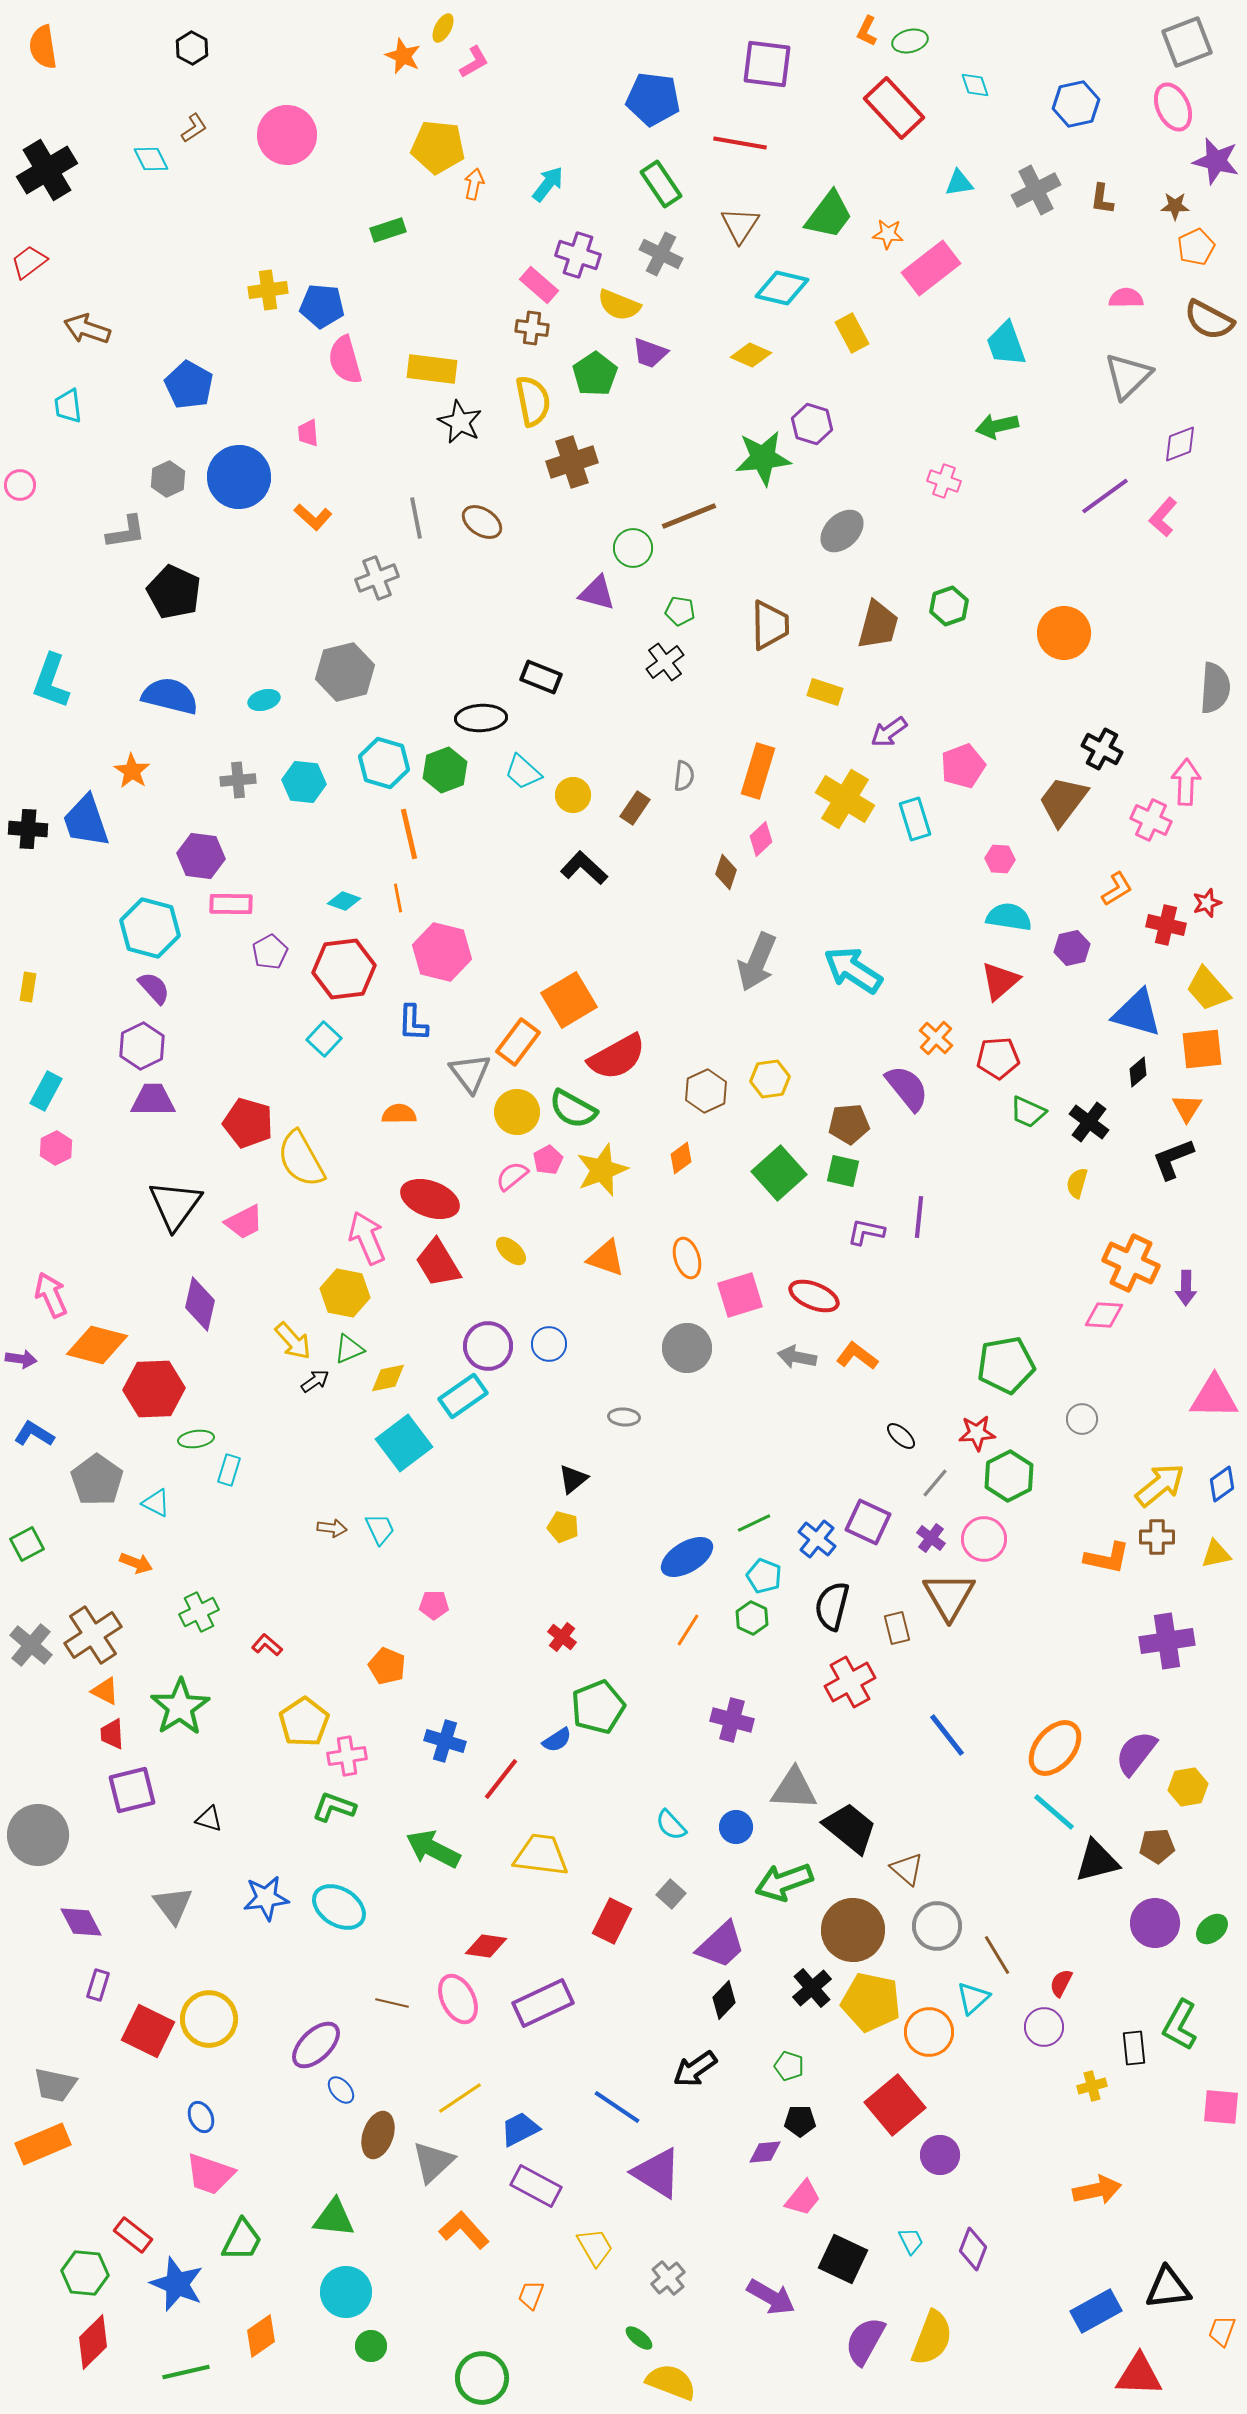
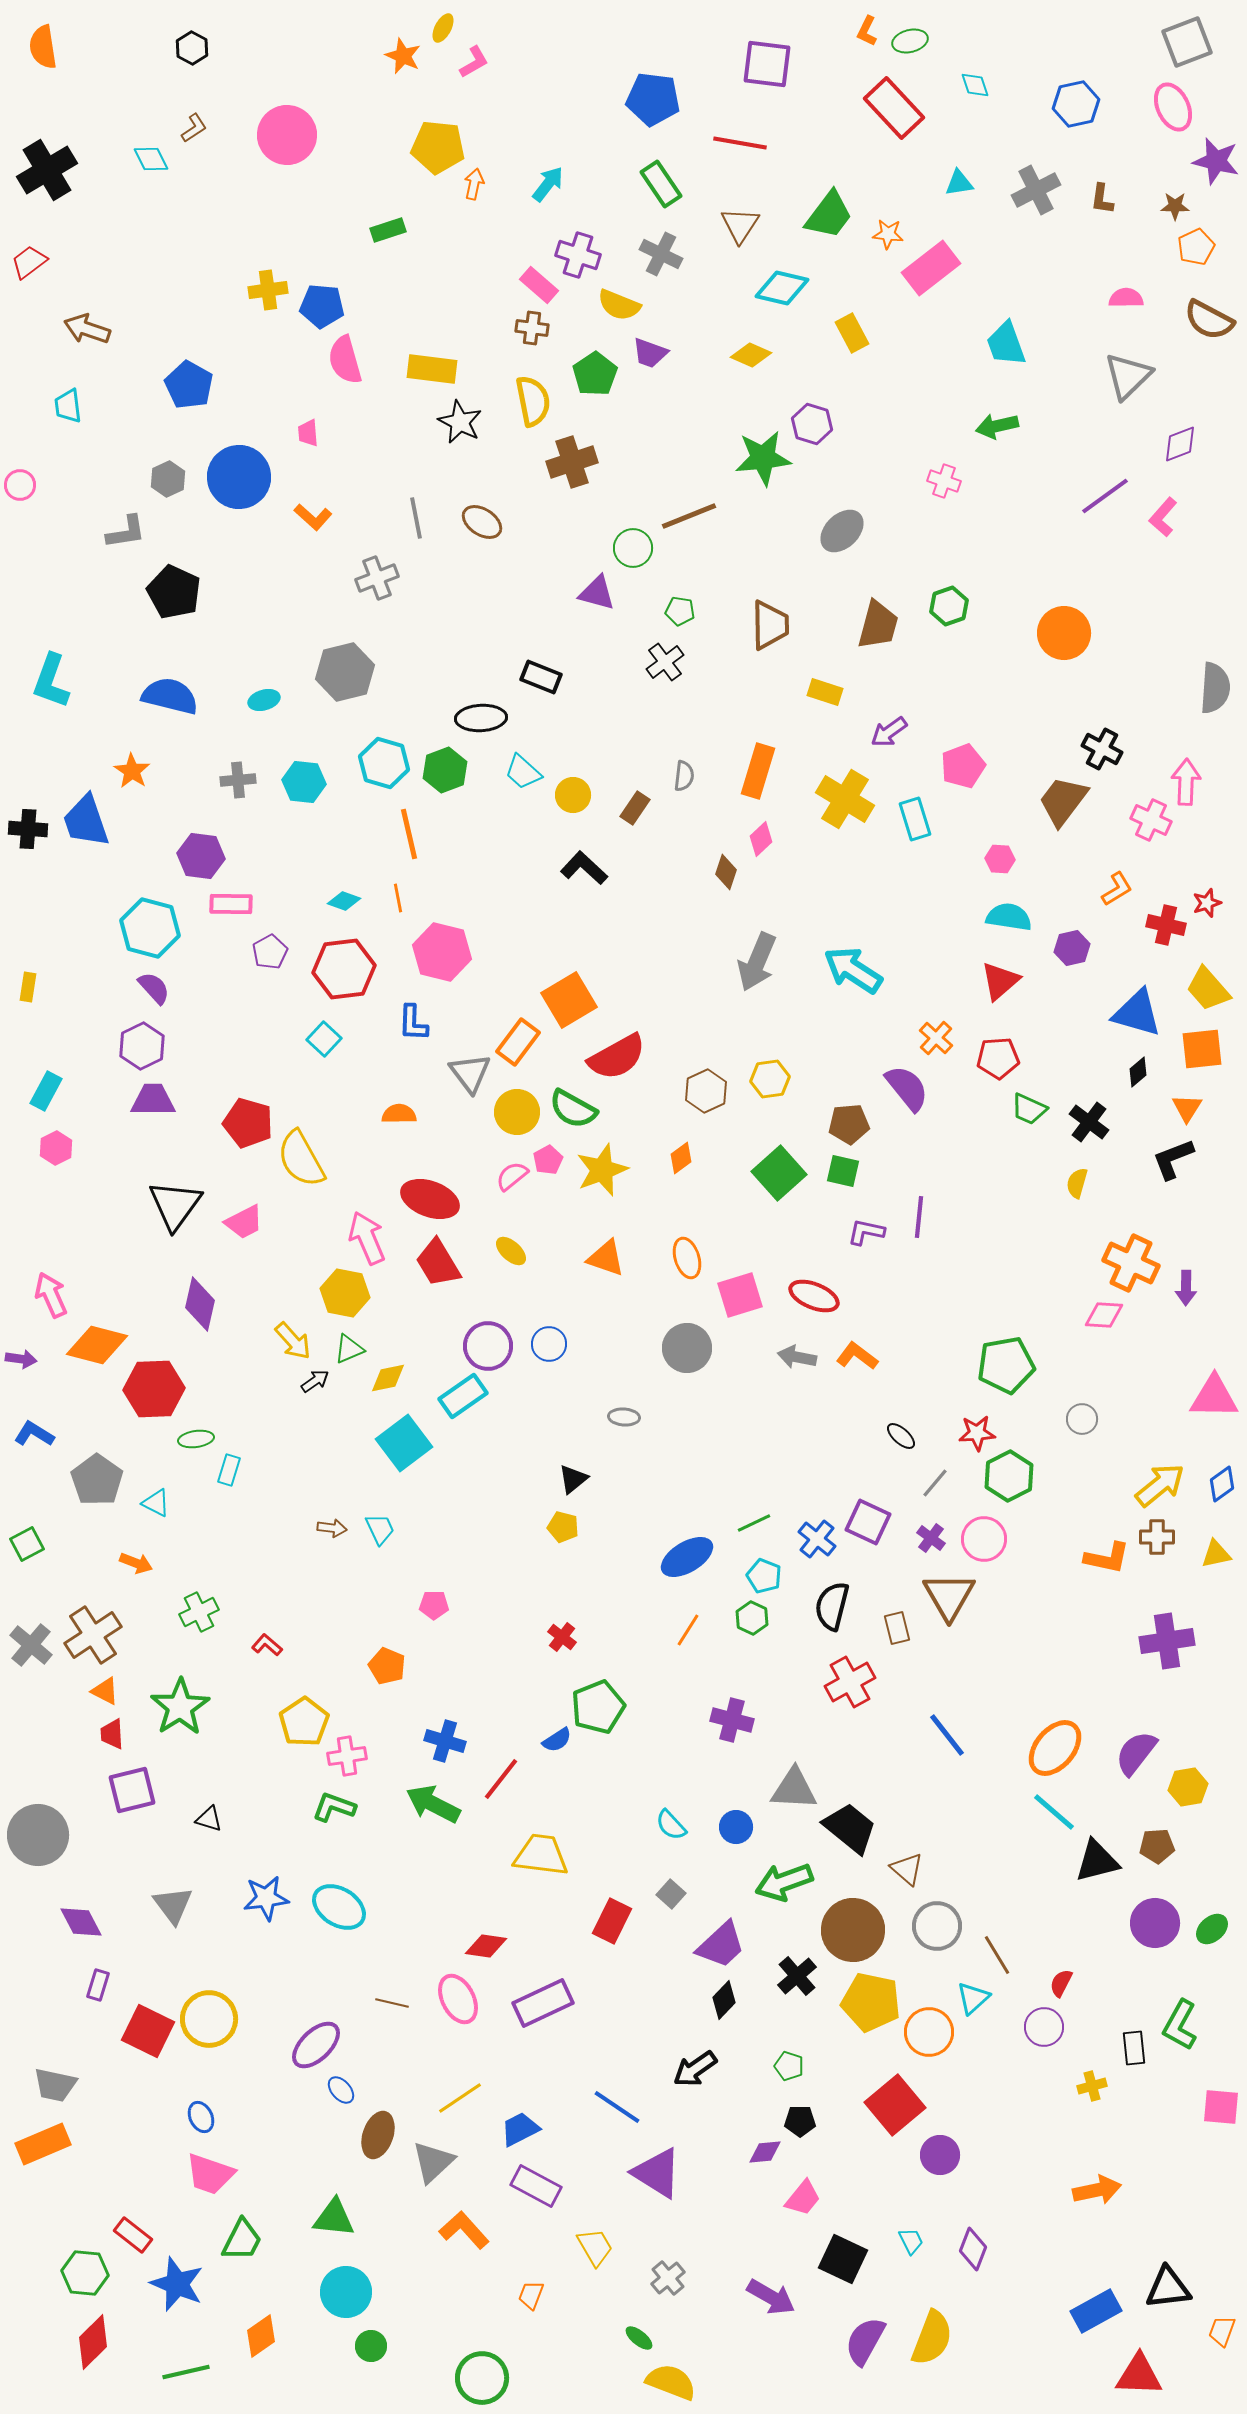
green trapezoid at (1028, 1112): moved 1 px right, 3 px up
green arrow at (433, 1849): moved 45 px up
black cross at (812, 1988): moved 15 px left, 12 px up
